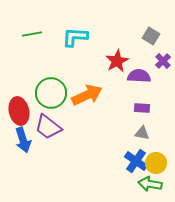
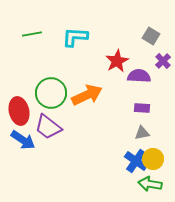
gray triangle: rotated 21 degrees counterclockwise
blue arrow: rotated 40 degrees counterclockwise
yellow circle: moved 3 px left, 4 px up
